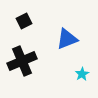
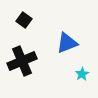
black square: moved 1 px up; rotated 28 degrees counterclockwise
blue triangle: moved 4 px down
